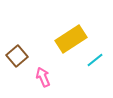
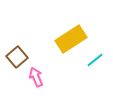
brown square: moved 1 px down
pink arrow: moved 7 px left
